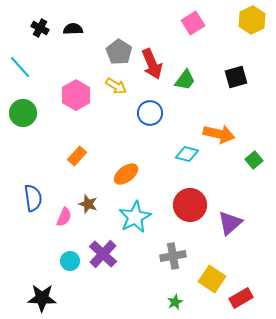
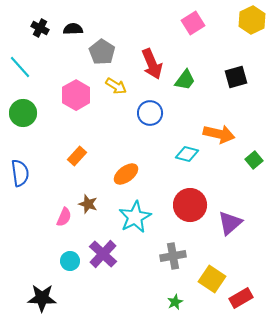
gray pentagon: moved 17 px left
blue semicircle: moved 13 px left, 25 px up
